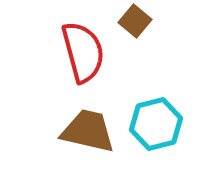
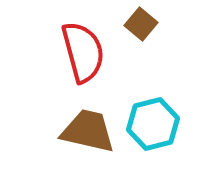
brown square: moved 6 px right, 3 px down
cyan hexagon: moved 3 px left
